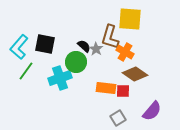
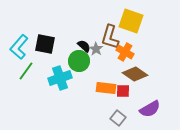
yellow square: moved 1 px right, 2 px down; rotated 15 degrees clockwise
green circle: moved 3 px right, 1 px up
purple semicircle: moved 2 px left, 2 px up; rotated 20 degrees clockwise
gray square: rotated 21 degrees counterclockwise
